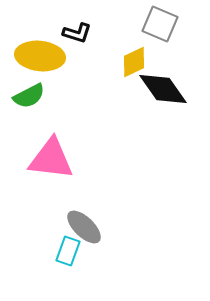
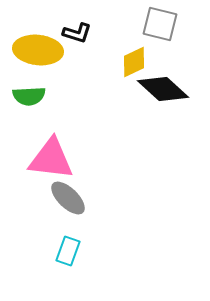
gray square: rotated 9 degrees counterclockwise
yellow ellipse: moved 2 px left, 6 px up
black diamond: rotated 12 degrees counterclockwise
green semicircle: rotated 24 degrees clockwise
gray ellipse: moved 16 px left, 29 px up
